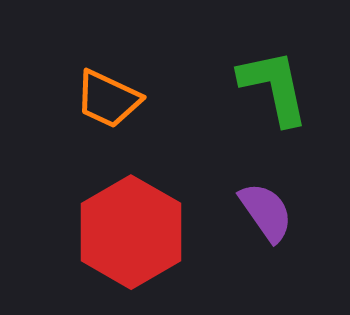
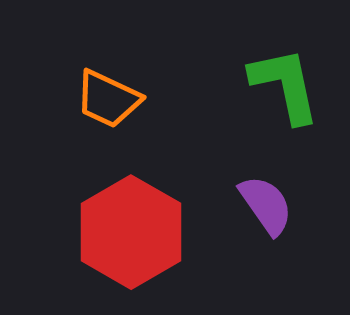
green L-shape: moved 11 px right, 2 px up
purple semicircle: moved 7 px up
